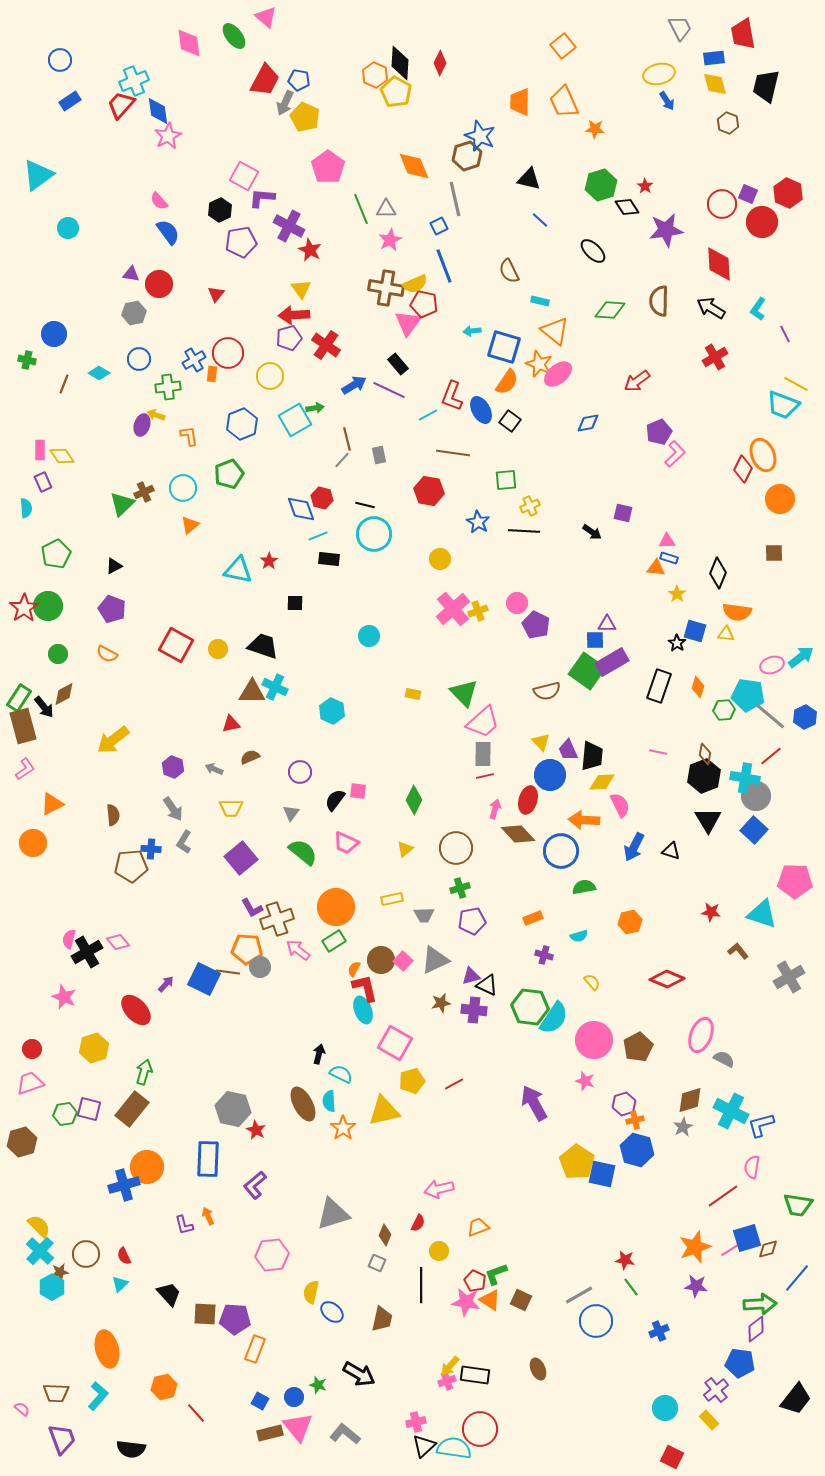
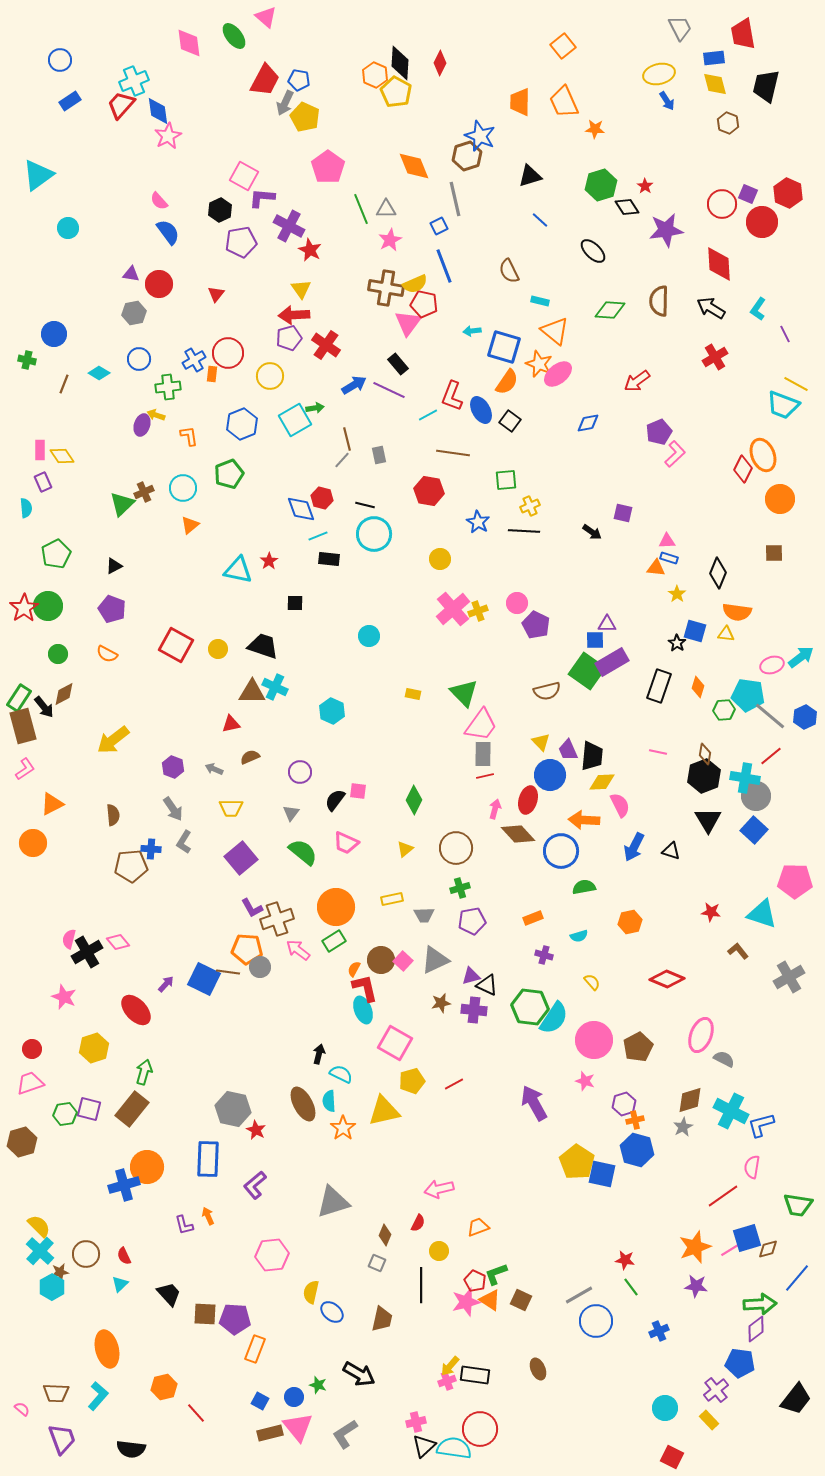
black triangle at (529, 179): moved 1 px right, 3 px up; rotated 30 degrees counterclockwise
pink trapezoid at (483, 722): moved 2 px left, 3 px down; rotated 12 degrees counterclockwise
gray triangle at (333, 1214): moved 12 px up
pink star at (466, 1302): rotated 24 degrees counterclockwise
gray L-shape at (345, 1434): rotated 72 degrees counterclockwise
